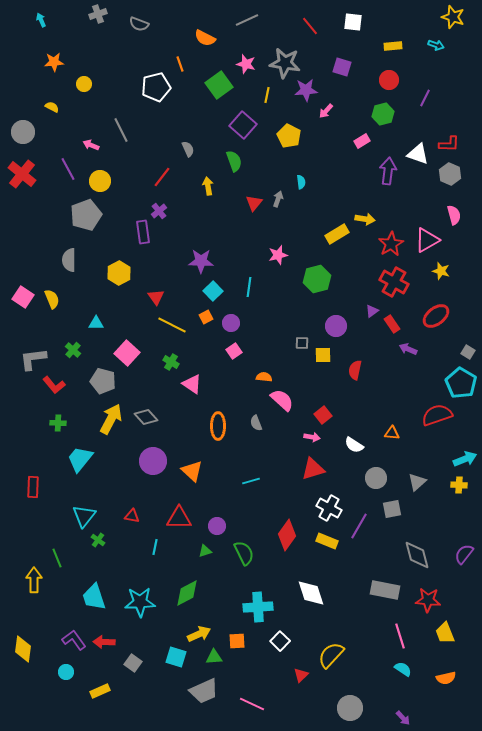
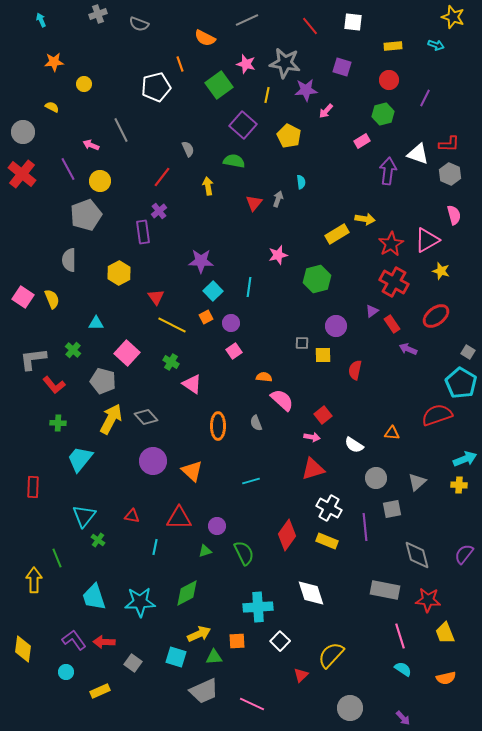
green semicircle at (234, 161): rotated 60 degrees counterclockwise
purple line at (359, 526): moved 6 px right, 1 px down; rotated 36 degrees counterclockwise
